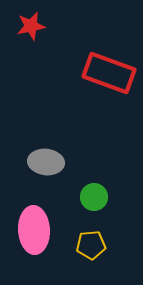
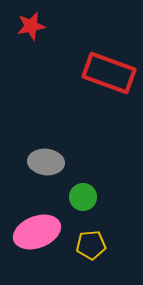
green circle: moved 11 px left
pink ellipse: moved 3 px right, 2 px down; rotated 72 degrees clockwise
